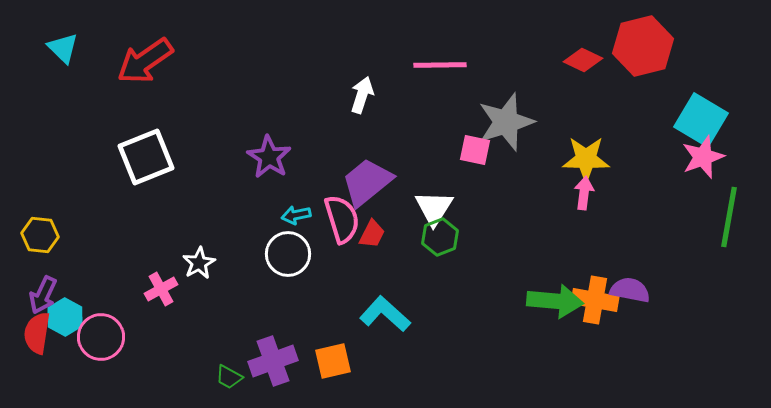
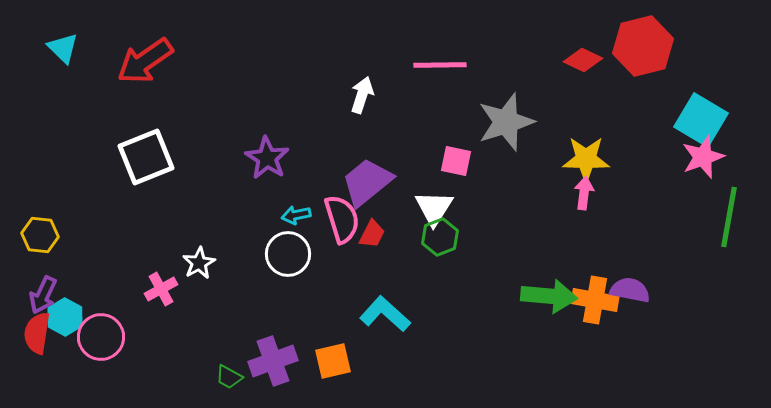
pink square: moved 19 px left, 11 px down
purple star: moved 2 px left, 1 px down
green arrow: moved 6 px left, 5 px up
